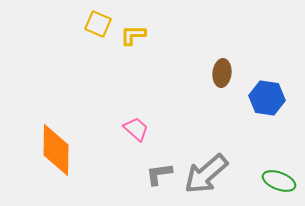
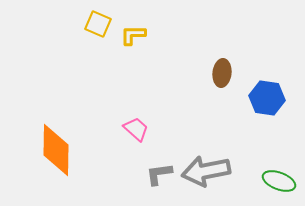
gray arrow: moved 3 px up; rotated 30 degrees clockwise
